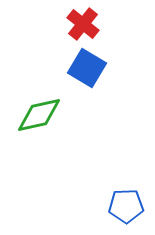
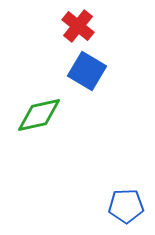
red cross: moved 5 px left, 2 px down
blue square: moved 3 px down
